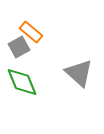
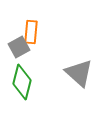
orange rectangle: rotated 55 degrees clockwise
green diamond: rotated 36 degrees clockwise
